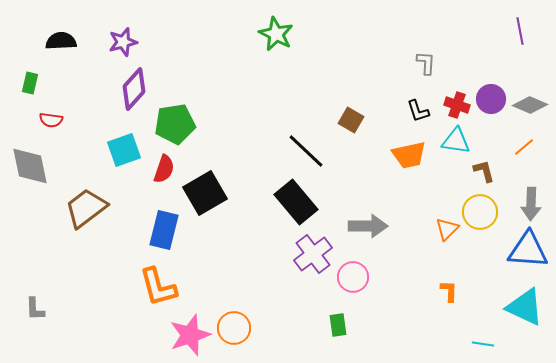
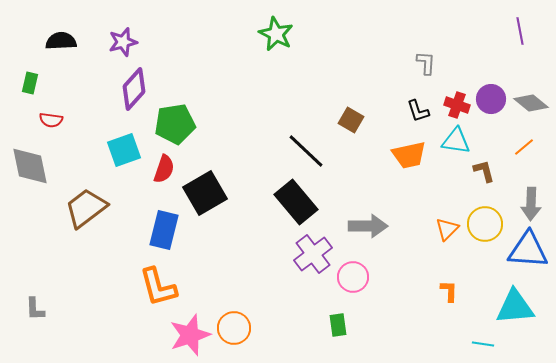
gray diamond at (530, 105): moved 1 px right, 2 px up; rotated 16 degrees clockwise
yellow circle at (480, 212): moved 5 px right, 12 px down
cyan triangle at (525, 307): moved 10 px left; rotated 30 degrees counterclockwise
